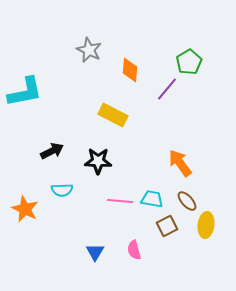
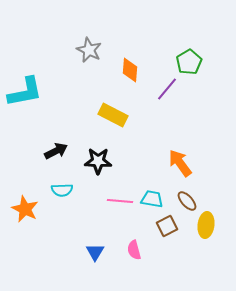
black arrow: moved 4 px right
